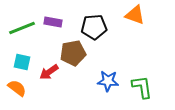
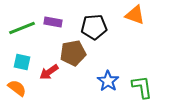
blue star: rotated 30 degrees clockwise
